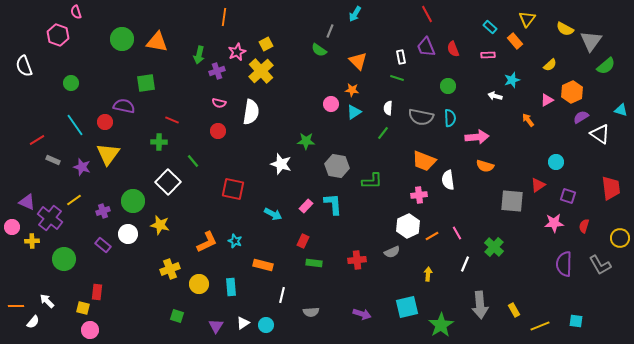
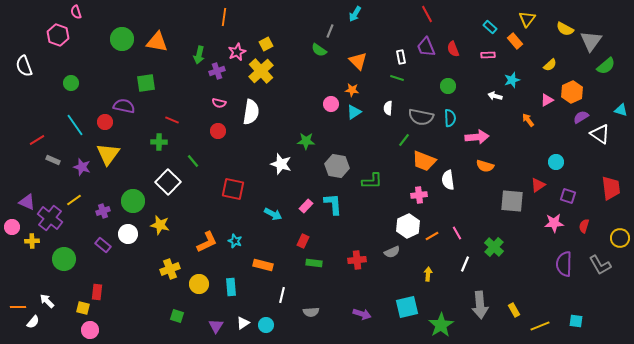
green line at (383, 133): moved 21 px right, 7 px down
orange line at (16, 306): moved 2 px right, 1 px down
